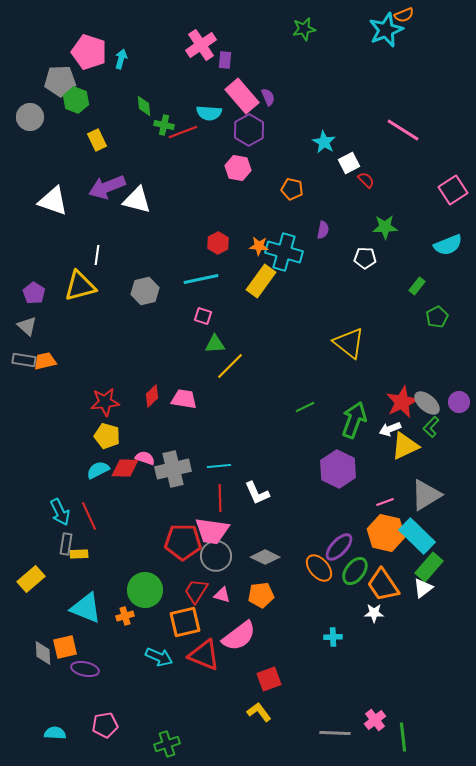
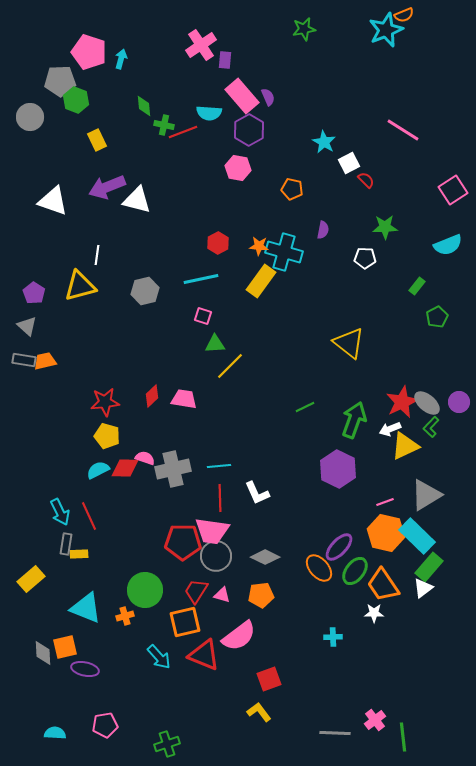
cyan arrow at (159, 657): rotated 24 degrees clockwise
